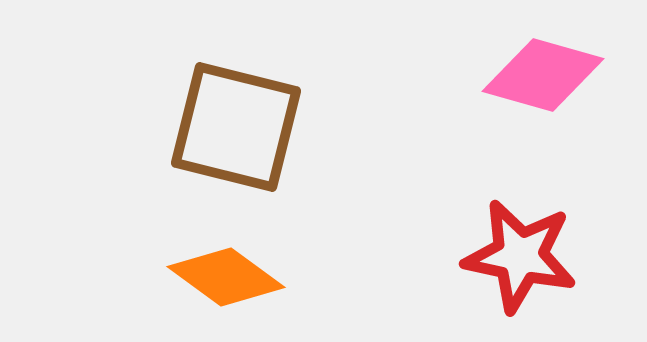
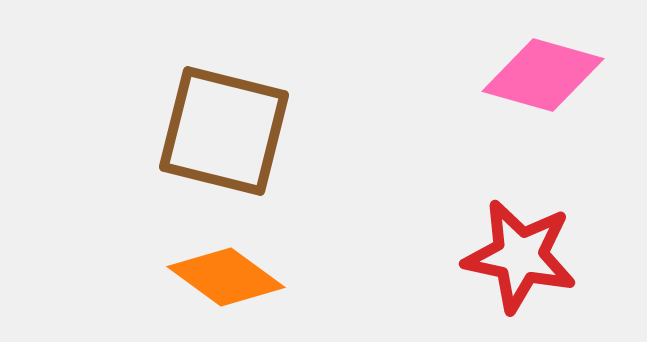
brown square: moved 12 px left, 4 px down
